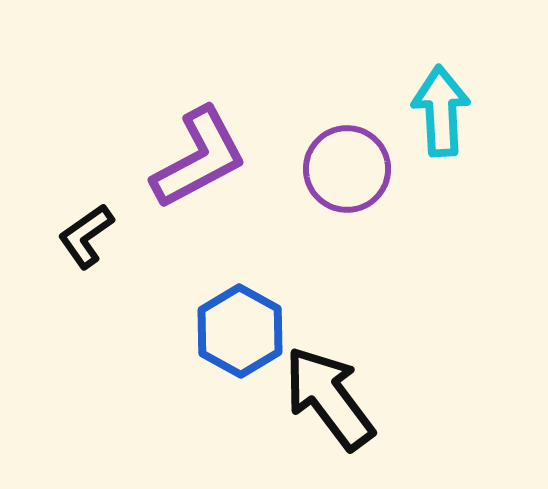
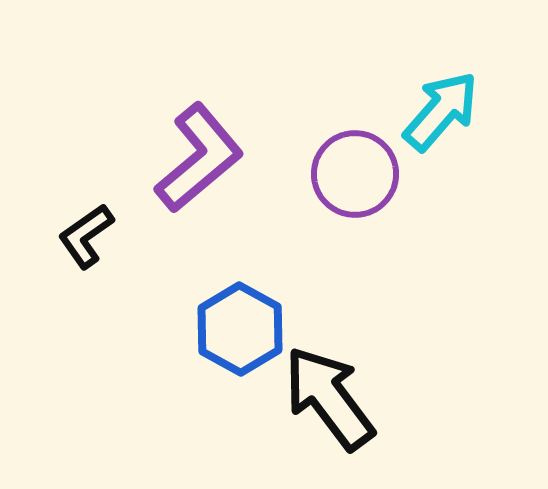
cyan arrow: rotated 44 degrees clockwise
purple L-shape: rotated 12 degrees counterclockwise
purple circle: moved 8 px right, 5 px down
blue hexagon: moved 2 px up
